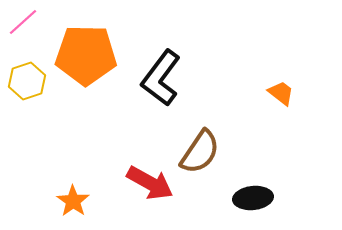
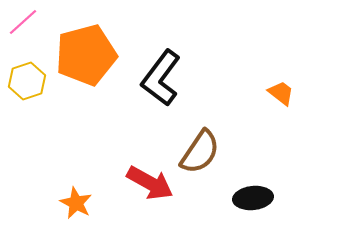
orange pentagon: rotated 16 degrees counterclockwise
orange star: moved 3 px right, 2 px down; rotated 8 degrees counterclockwise
